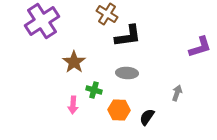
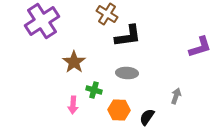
gray arrow: moved 1 px left, 3 px down
